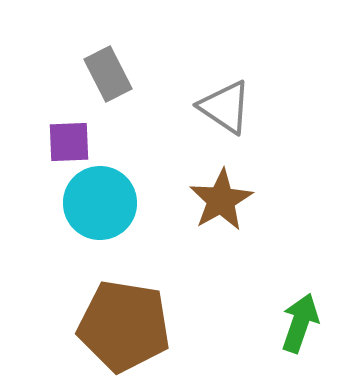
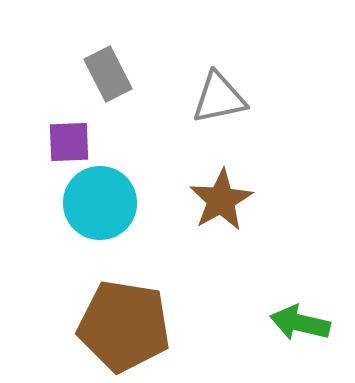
gray triangle: moved 6 px left, 9 px up; rotated 46 degrees counterclockwise
green arrow: rotated 96 degrees counterclockwise
